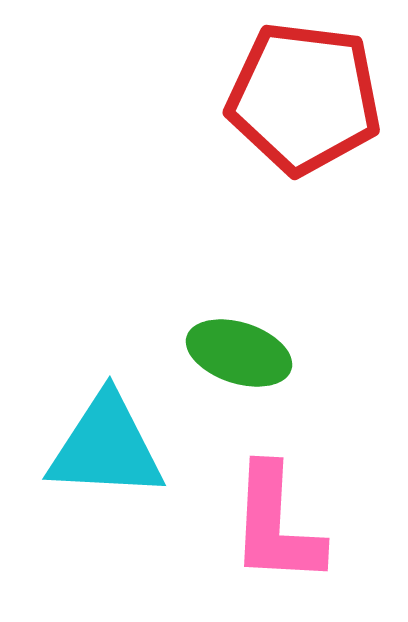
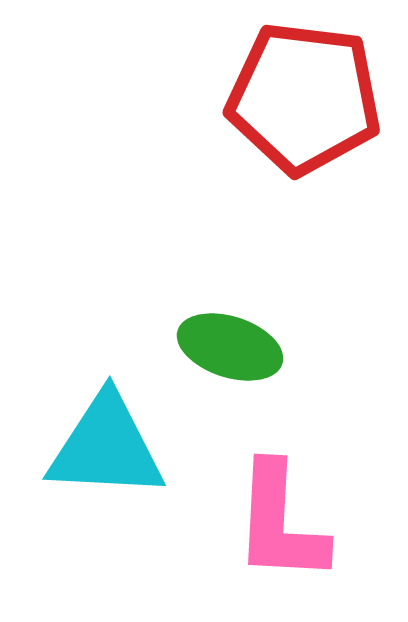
green ellipse: moved 9 px left, 6 px up
pink L-shape: moved 4 px right, 2 px up
